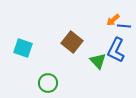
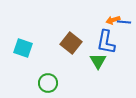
orange arrow: rotated 24 degrees clockwise
blue line: moved 4 px up
brown square: moved 1 px left, 1 px down
blue L-shape: moved 10 px left, 8 px up; rotated 15 degrees counterclockwise
green triangle: rotated 12 degrees clockwise
